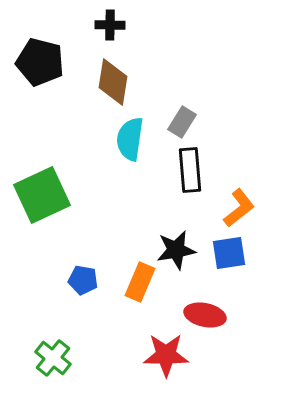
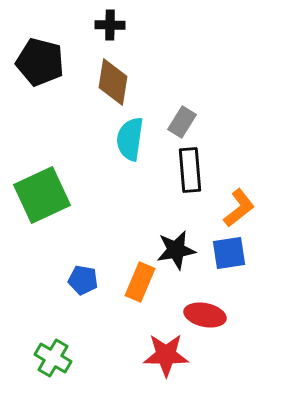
green cross: rotated 9 degrees counterclockwise
